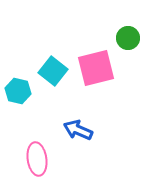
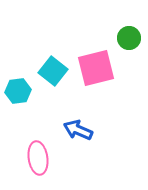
green circle: moved 1 px right
cyan hexagon: rotated 20 degrees counterclockwise
pink ellipse: moved 1 px right, 1 px up
